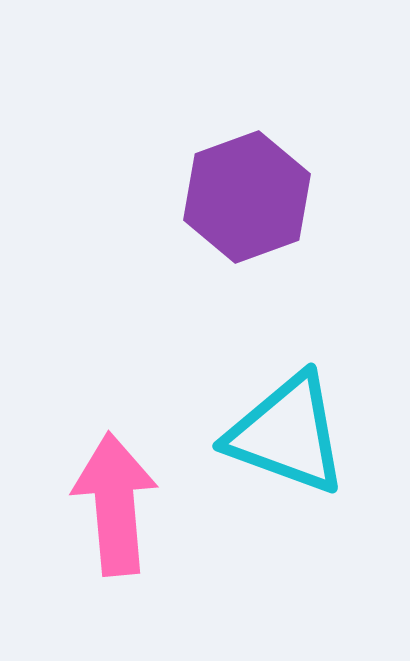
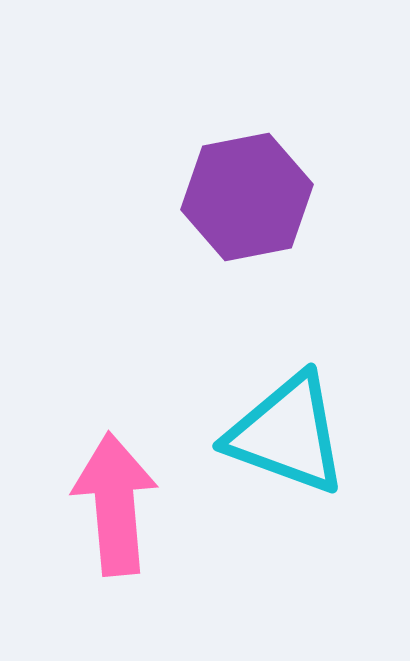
purple hexagon: rotated 9 degrees clockwise
